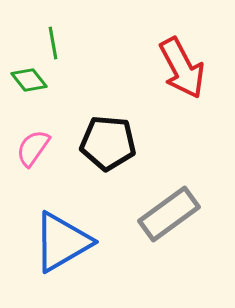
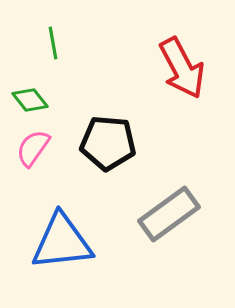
green diamond: moved 1 px right, 20 px down
blue triangle: rotated 24 degrees clockwise
